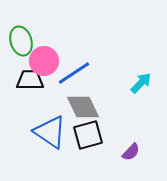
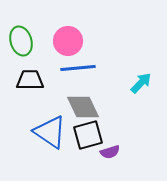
pink circle: moved 24 px right, 20 px up
blue line: moved 4 px right, 5 px up; rotated 28 degrees clockwise
purple semicircle: moved 21 px left; rotated 30 degrees clockwise
